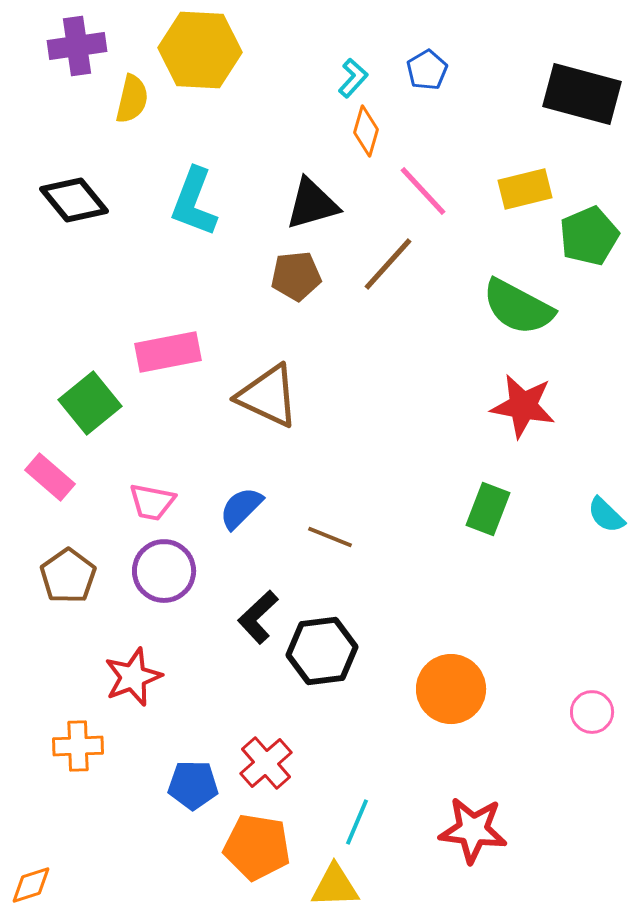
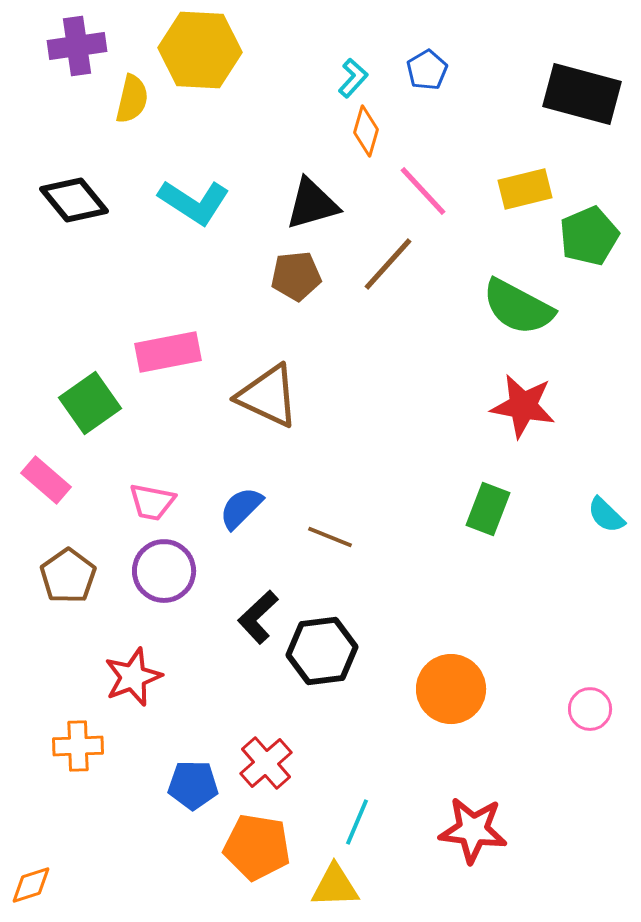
cyan L-shape at (194, 202): rotated 78 degrees counterclockwise
green square at (90, 403): rotated 4 degrees clockwise
pink rectangle at (50, 477): moved 4 px left, 3 px down
pink circle at (592, 712): moved 2 px left, 3 px up
